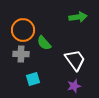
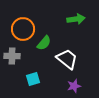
green arrow: moved 2 px left, 2 px down
orange circle: moved 1 px up
green semicircle: rotated 98 degrees counterclockwise
gray cross: moved 9 px left, 2 px down
white trapezoid: moved 8 px left, 1 px up; rotated 15 degrees counterclockwise
